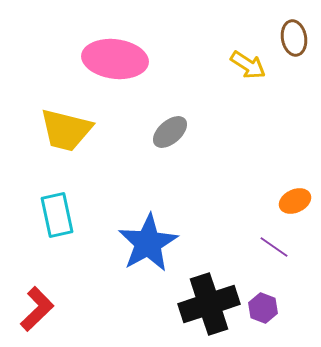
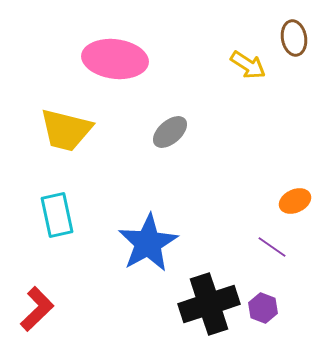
purple line: moved 2 px left
